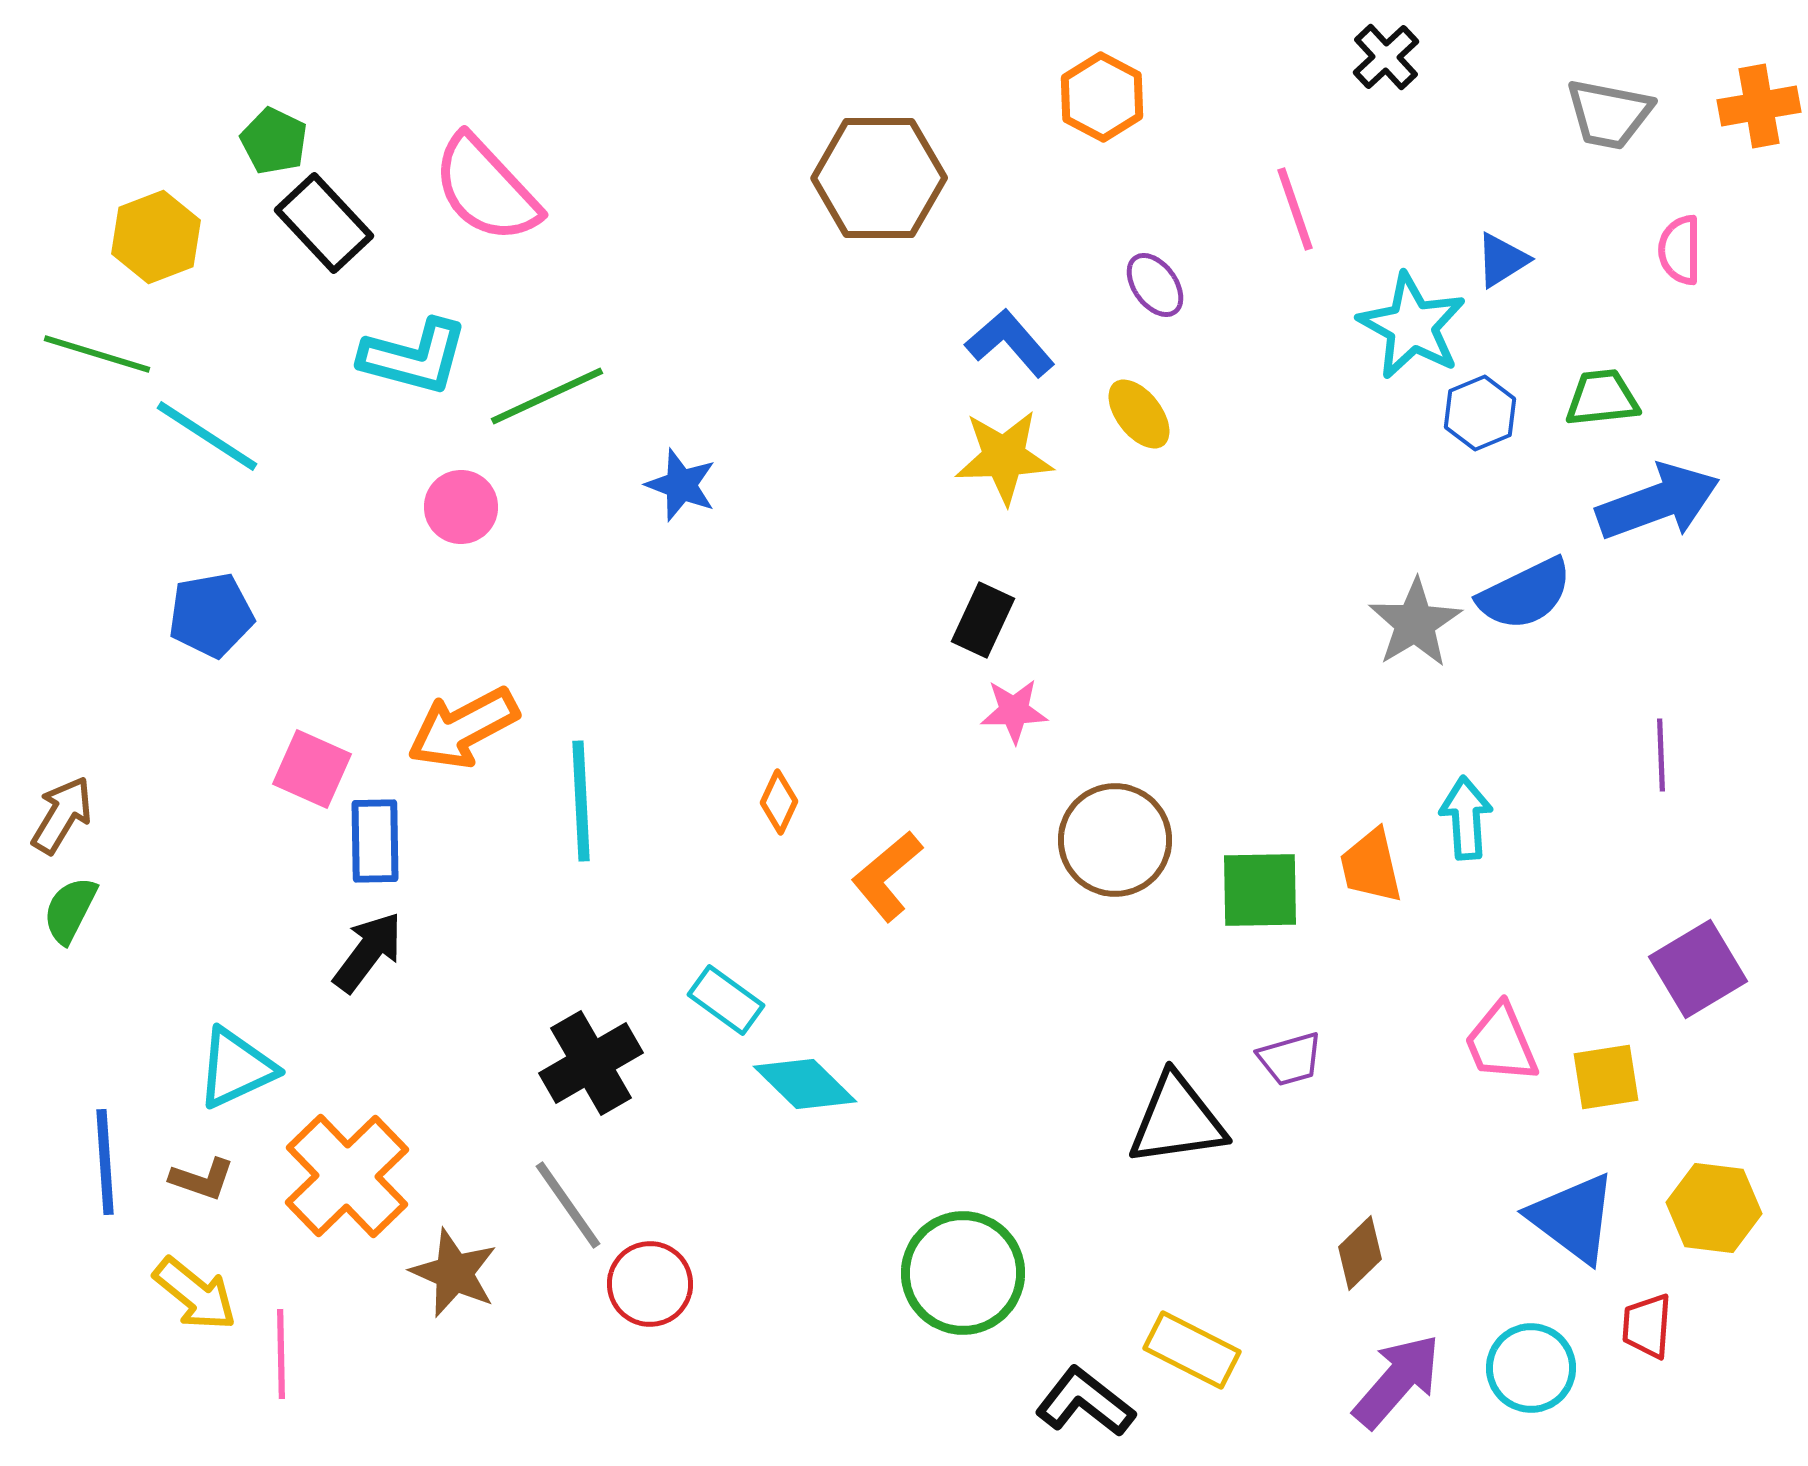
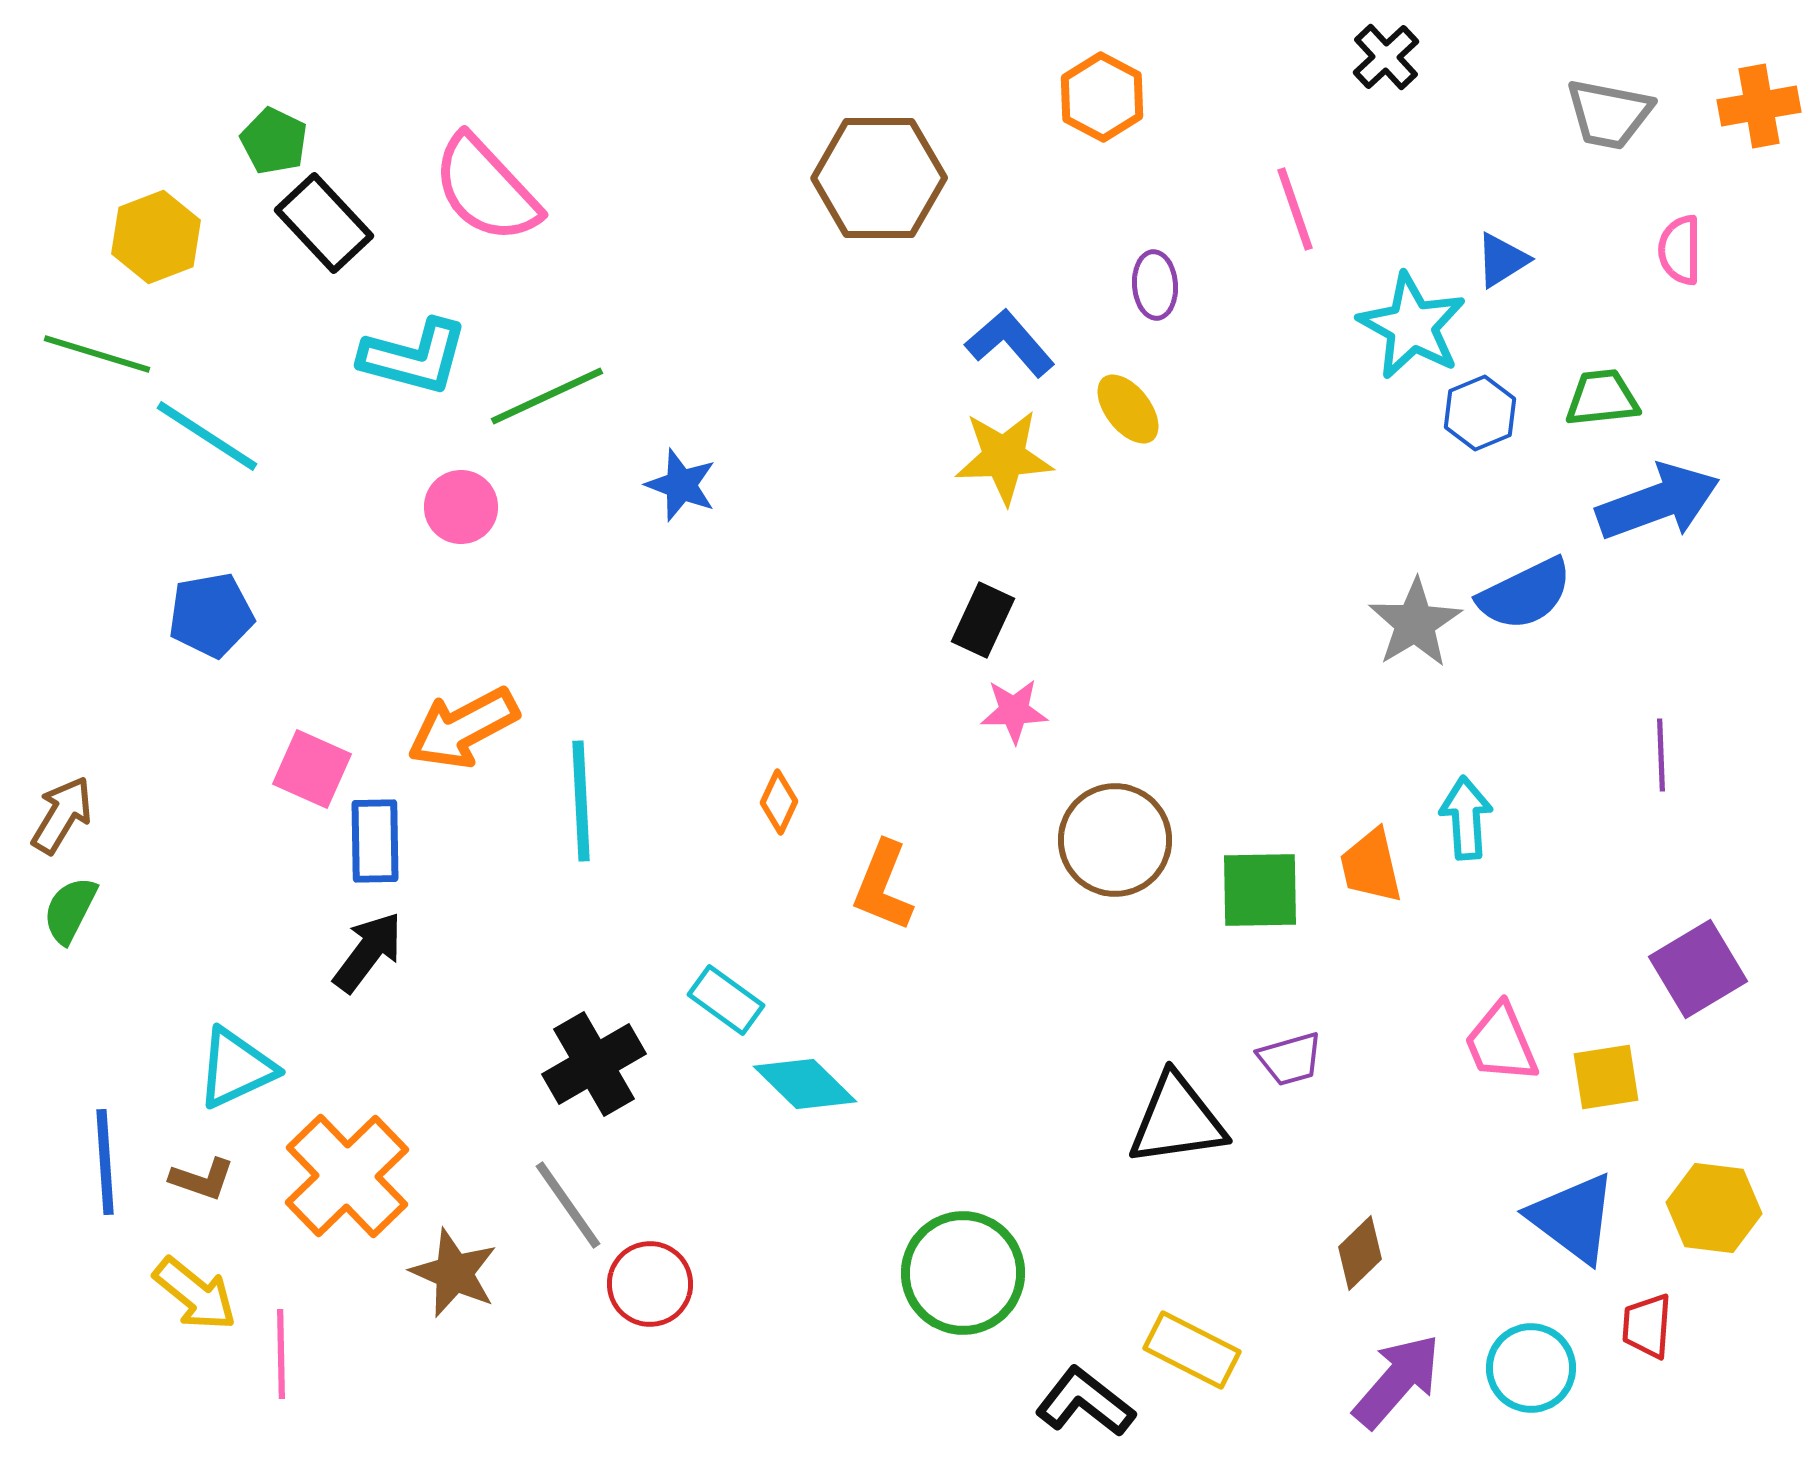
purple ellipse at (1155, 285): rotated 32 degrees clockwise
yellow ellipse at (1139, 414): moved 11 px left, 5 px up
orange L-shape at (887, 876): moved 4 px left, 10 px down; rotated 28 degrees counterclockwise
black cross at (591, 1063): moved 3 px right, 1 px down
